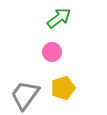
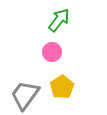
green arrow: moved 2 px down; rotated 15 degrees counterclockwise
yellow pentagon: moved 1 px left, 1 px up; rotated 15 degrees counterclockwise
